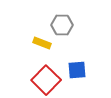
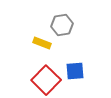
gray hexagon: rotated 10 degrees counterclockwise
blue square: moved 2 px left, 1 px down
